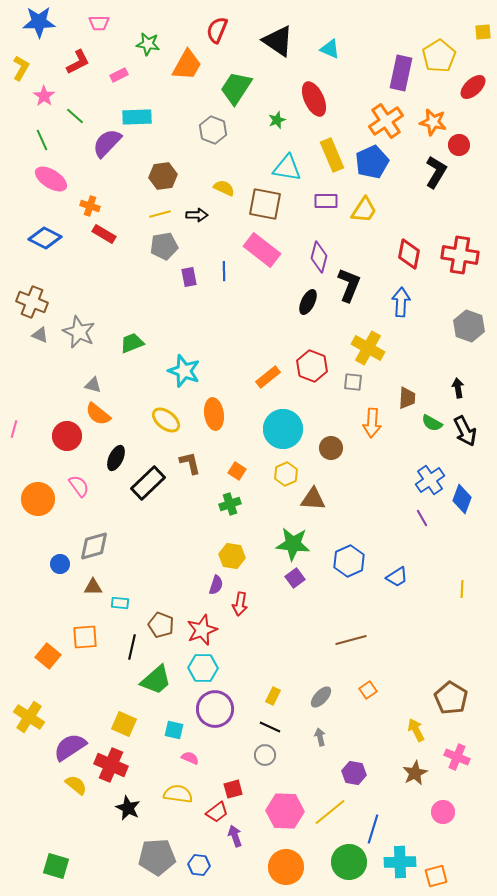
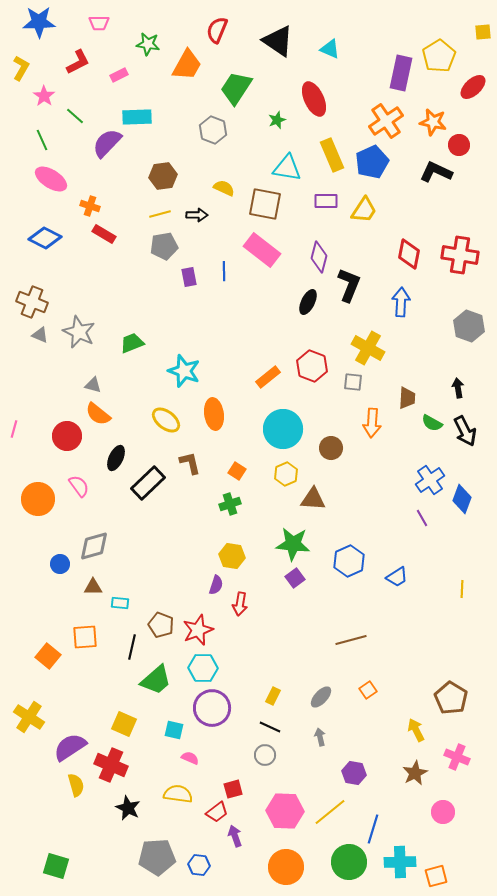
black L-shape at (436, 172): rotated 96 degrees counterclockwise
red star at (202, 630): moved 4 px left
purple circle at (215, 709): moved 3 px left, 1 px up
yellow semicircle at (76, 785): rotated 35 degrees clockwise
